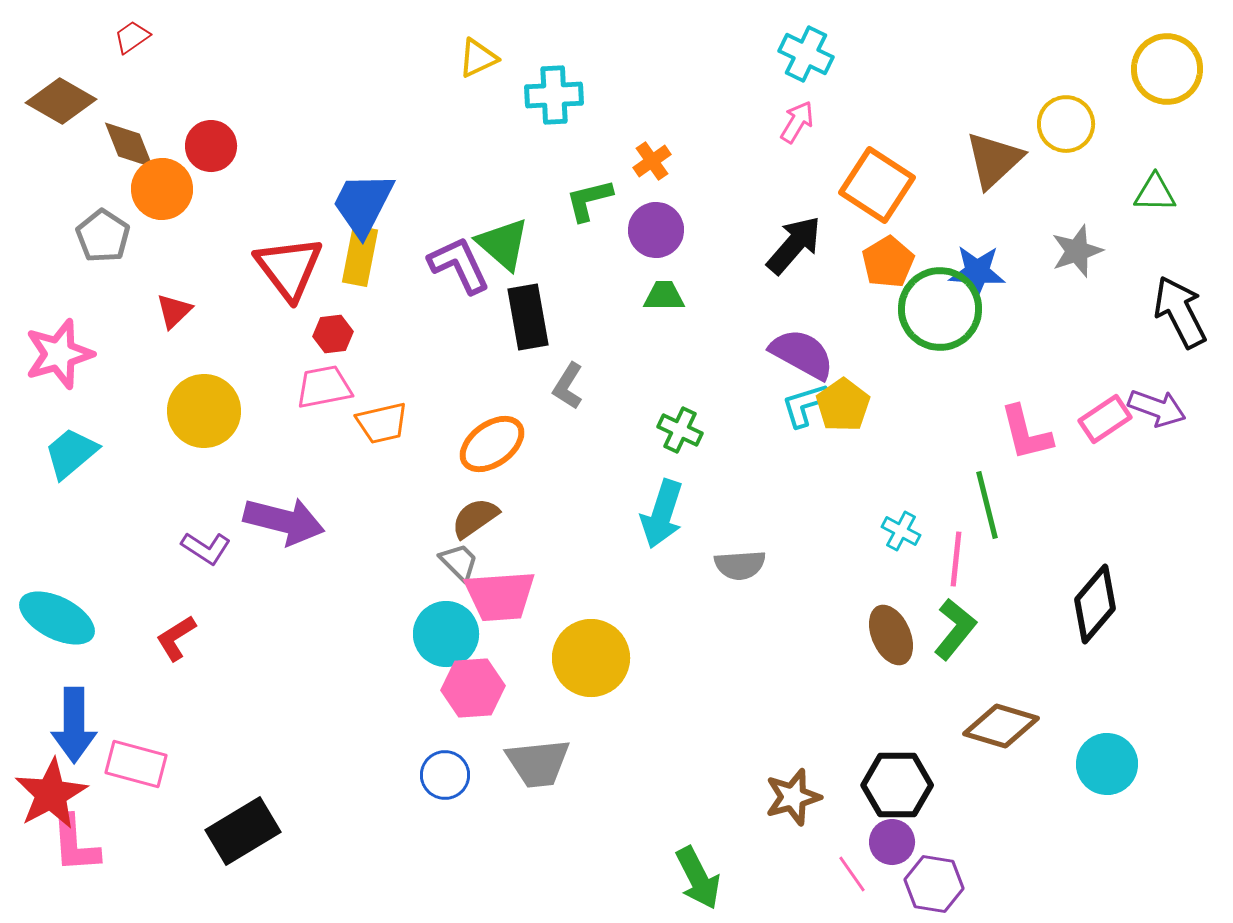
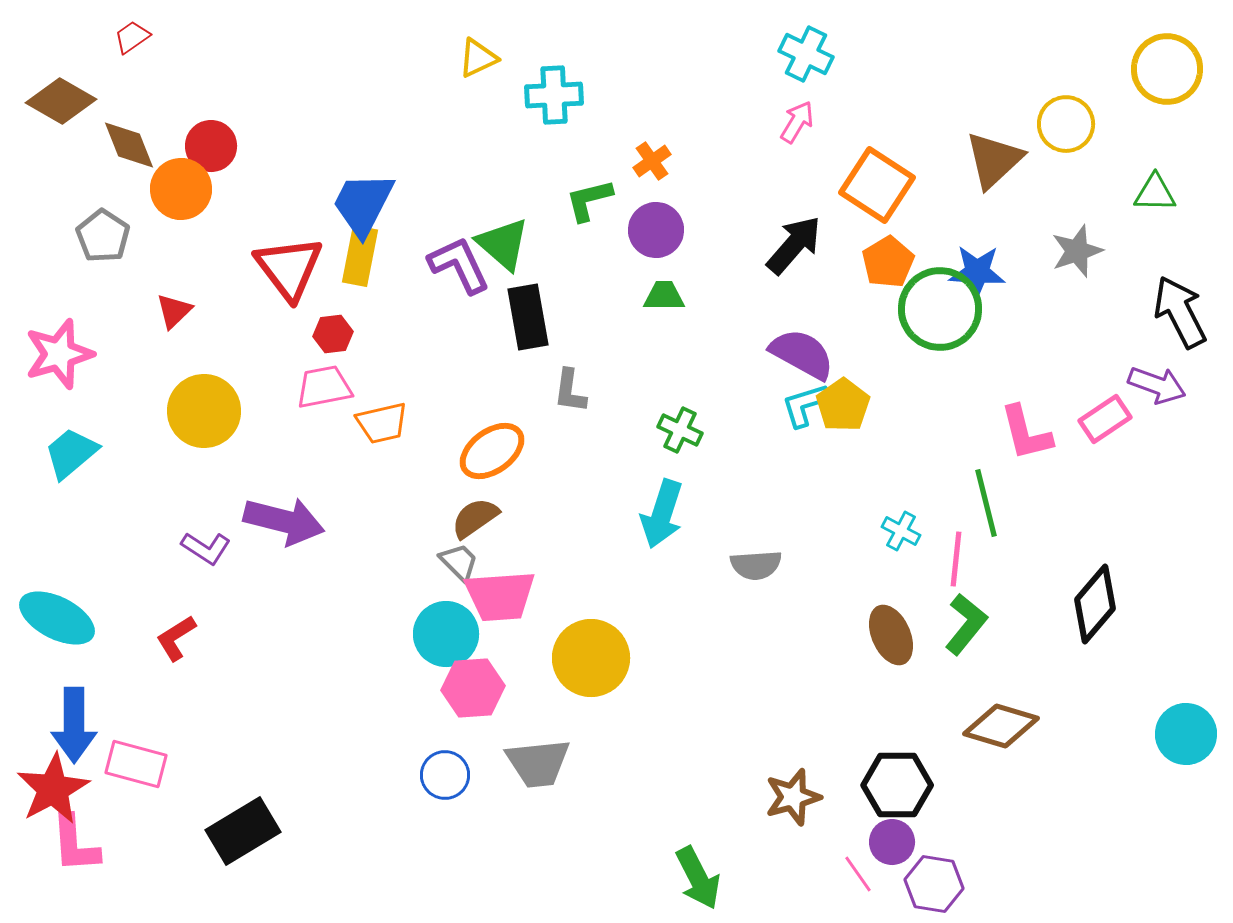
orange circle at (162, 189): moved 19 px right
gray L-shape at (568, 386): moved 2 px right, 5 px down; rotated 24 degrees counterclockwise
purple arrow at (1157, 408): moved 23 px up
orange ellipse at (492, 444): moved 7 px down
green line at (987, 505): moved 1 px left, 2 px up
gray semicircle at (740, 565): moved 16 px right
green L-shape at (955, 629): moved 11 px right, 5 px up
cyan circle at (1107, 764): moved 79 px right, 30 px up
red star at (51, 794): moved 2 px right, 5 px up
pink line at (852, 874): moved 6 px right
